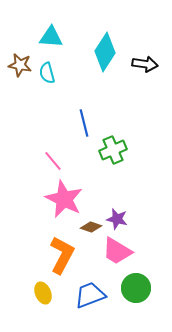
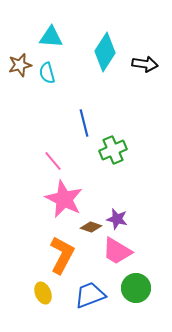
brown star: rotated 25 degrees counterclockwise
